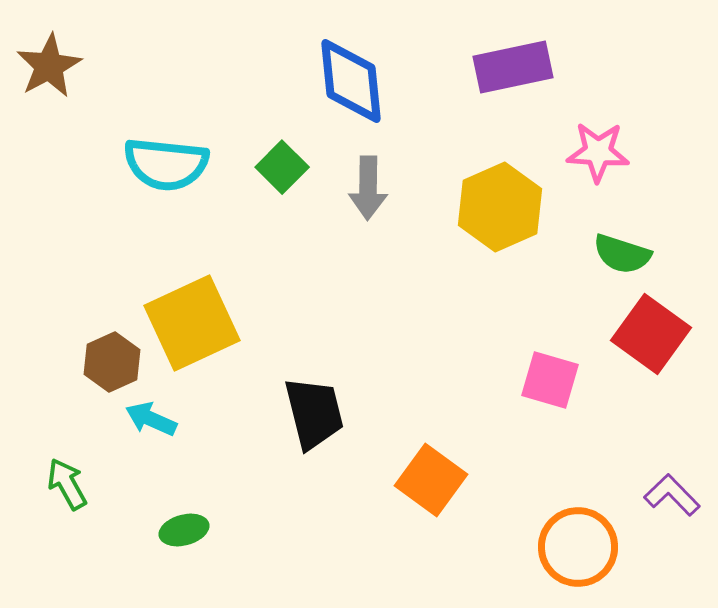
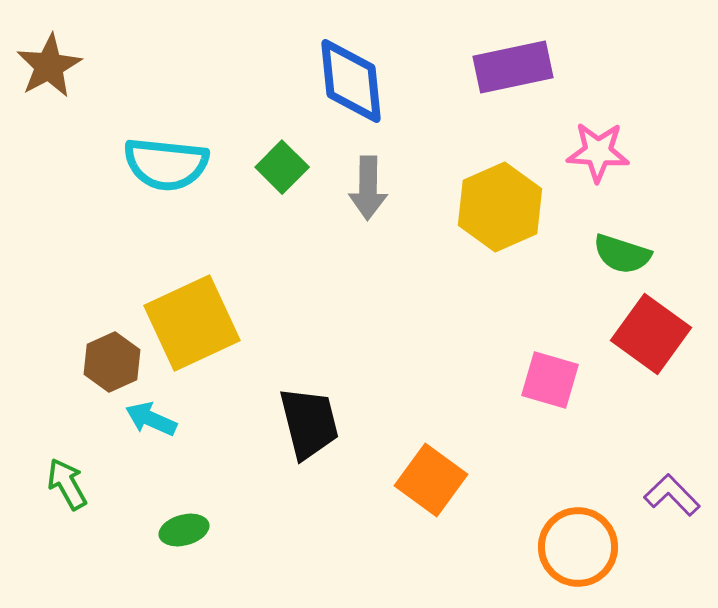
black trapezoid: moved 5 px left, 10 px down
